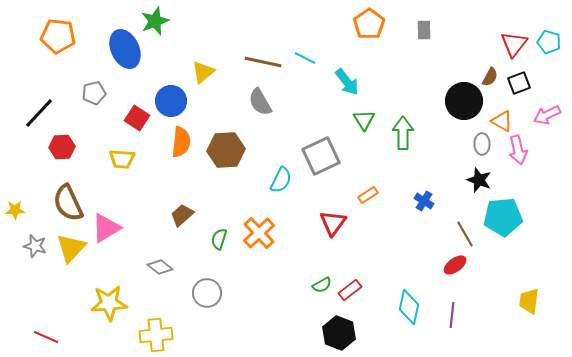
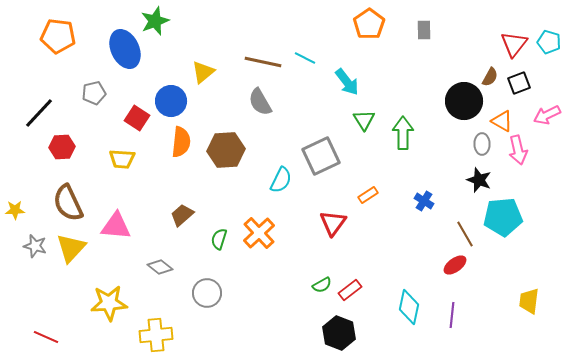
pink triangle at (106, 228): moved 10 px right, 2 px up; rotated 36 degrees clockwise
